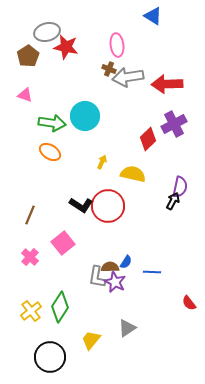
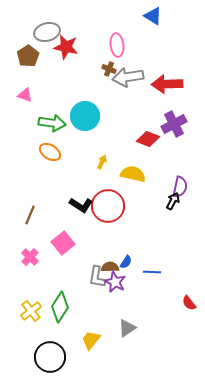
red diamond: rotated 65 degrees clockwise
